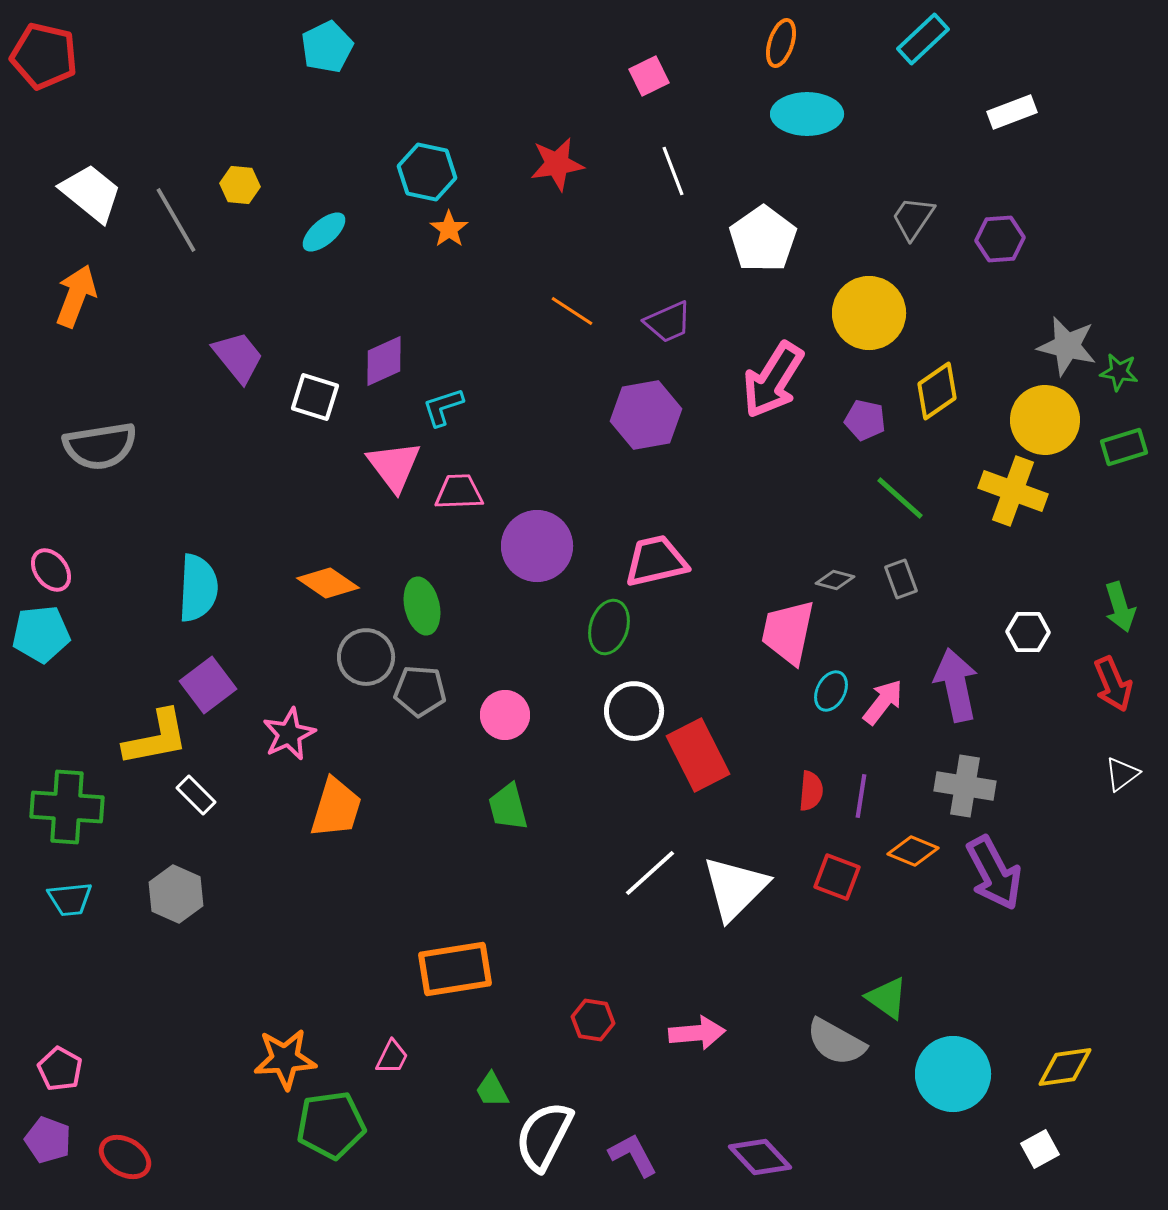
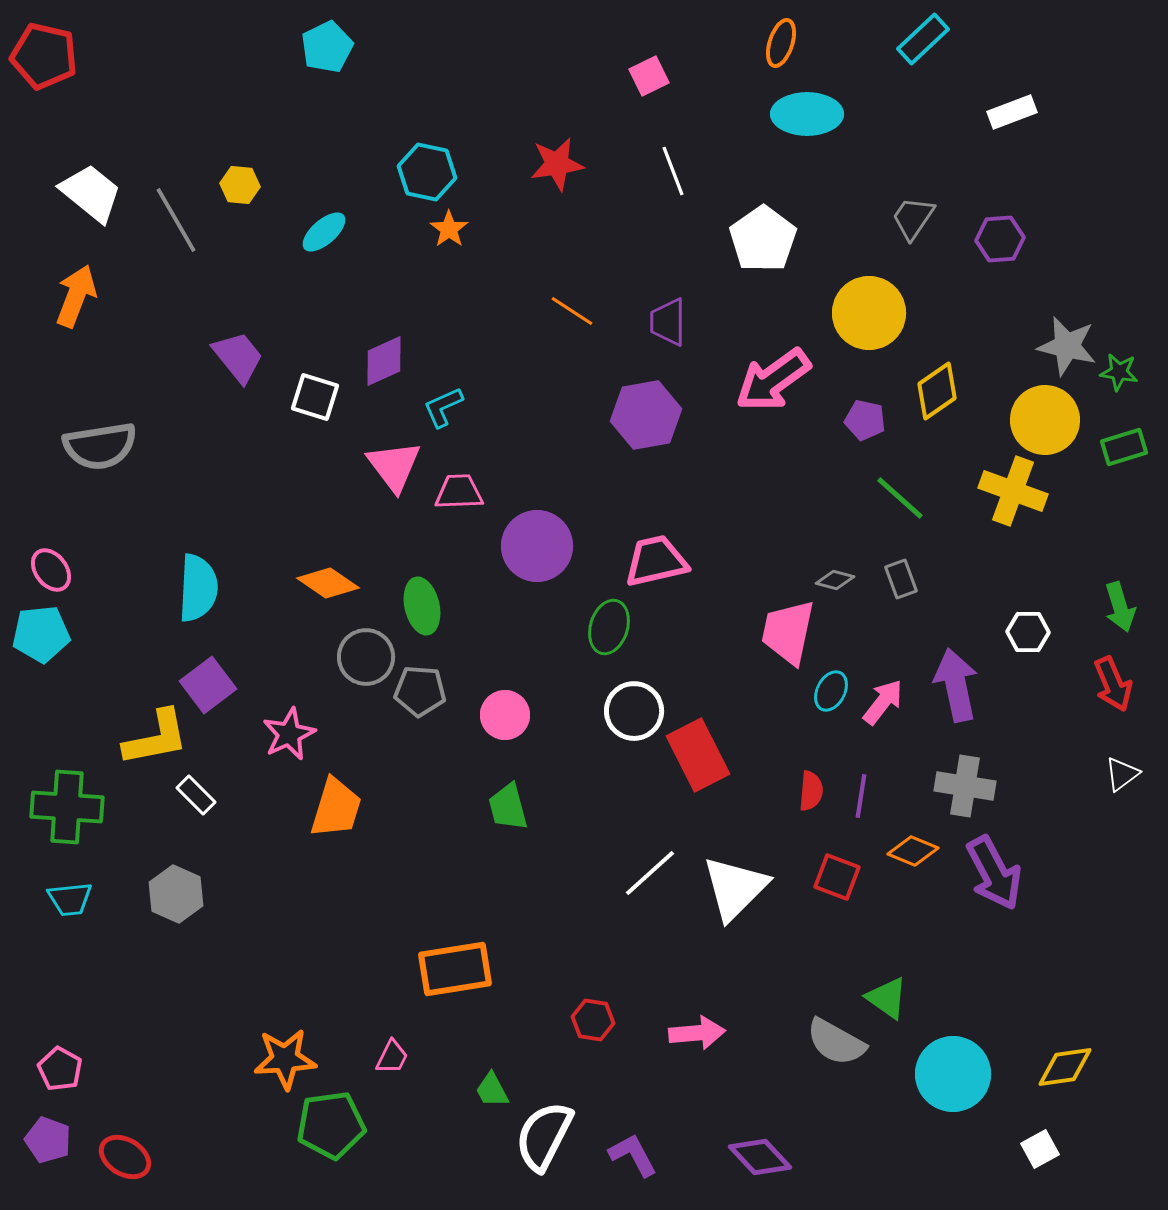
purple trapezoid at (668, 322): rotated 114 degrees clockwise
pink arrow at (773, 380): rotated 22 degrees clockwise
cyan L-shape at (443, 407): rotated 6 degrees counterclockwise
